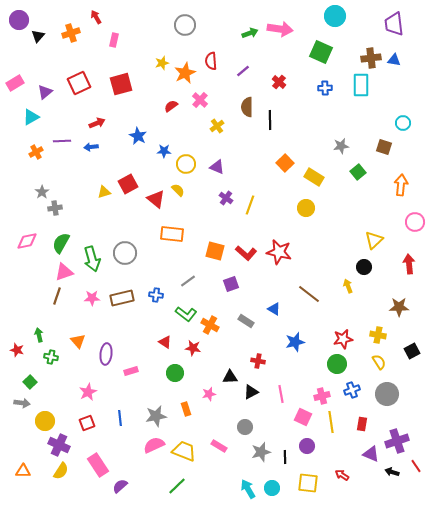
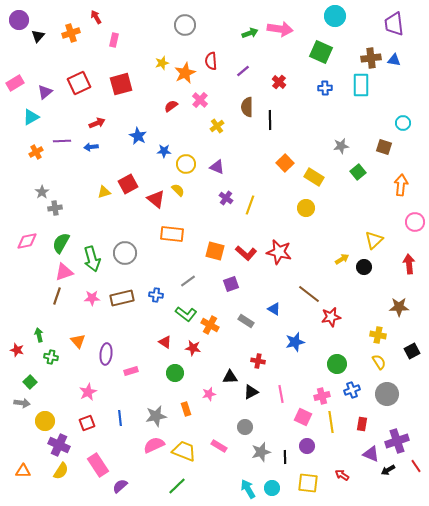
yellow arrow at (348, 286): moved 6 px left, 27 px up; rotated 80 degrees clockwise
red star at (343, 339): moved 12 px left, 22 px up
black arrow at (392, 472): moved 4 px left, 2 px up; rotated 48 degrees counterclockwise
